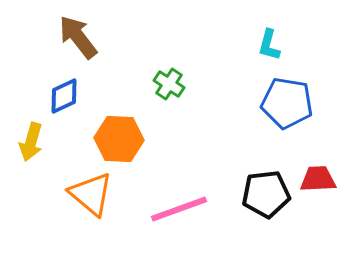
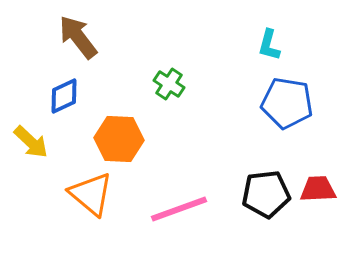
yellow arrow: rotated 63 degrees counterclockwise
red trapezoid: moved 10 px down
